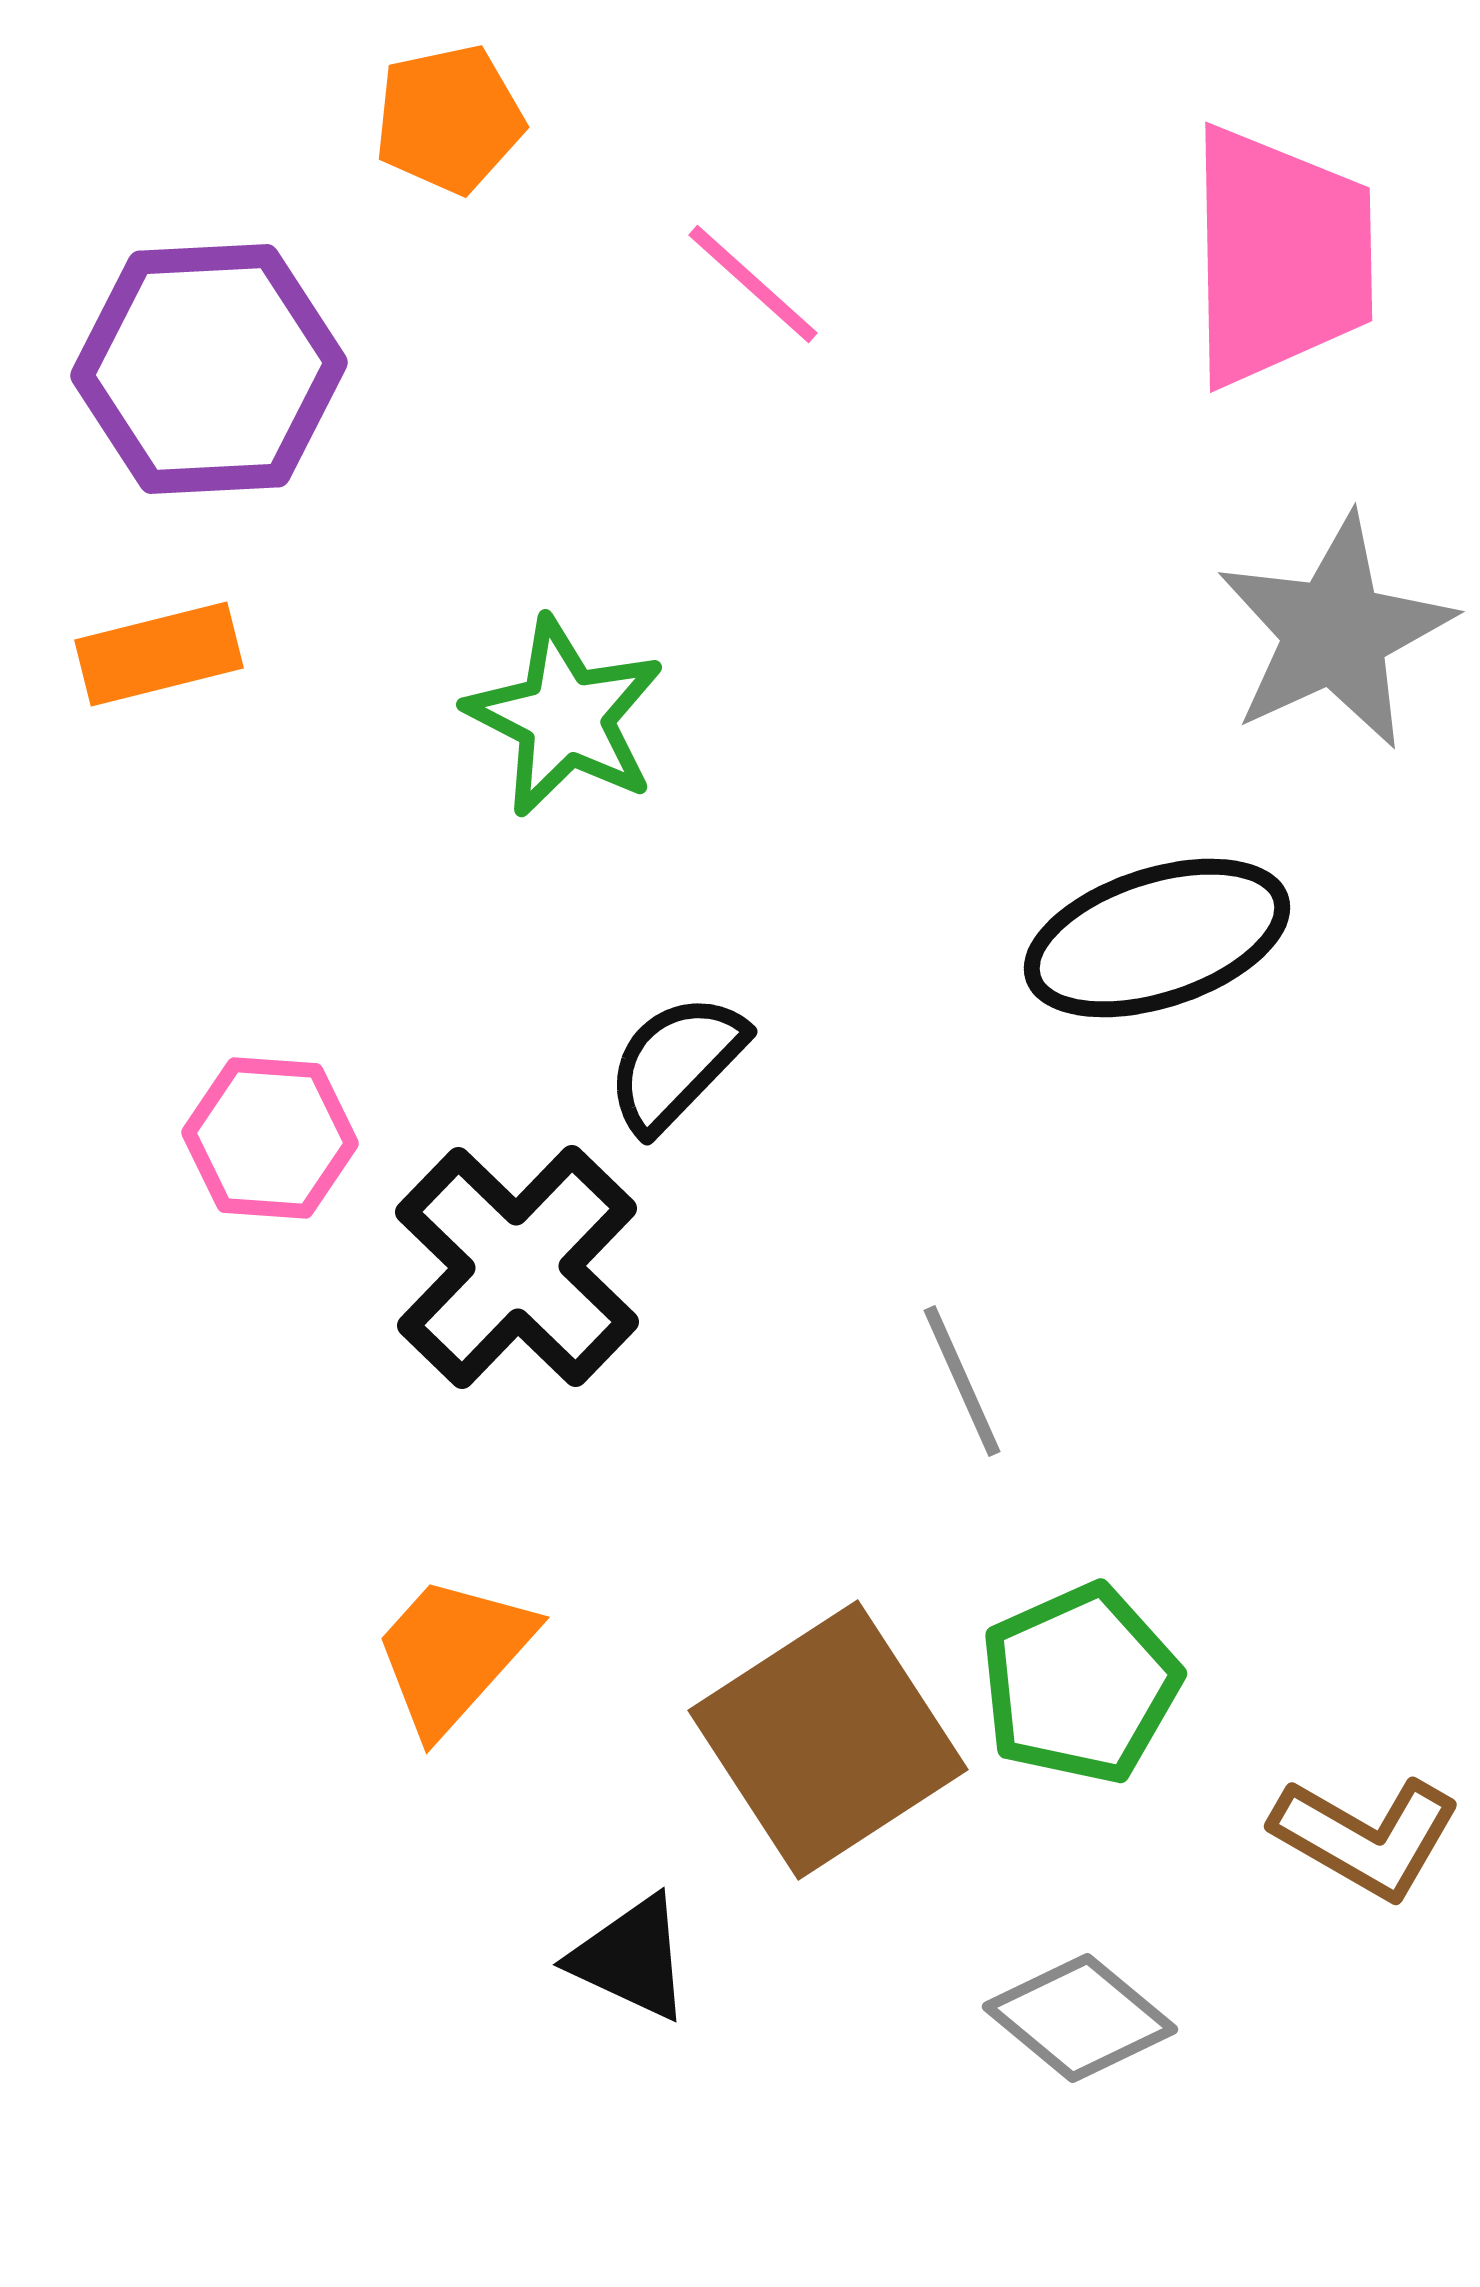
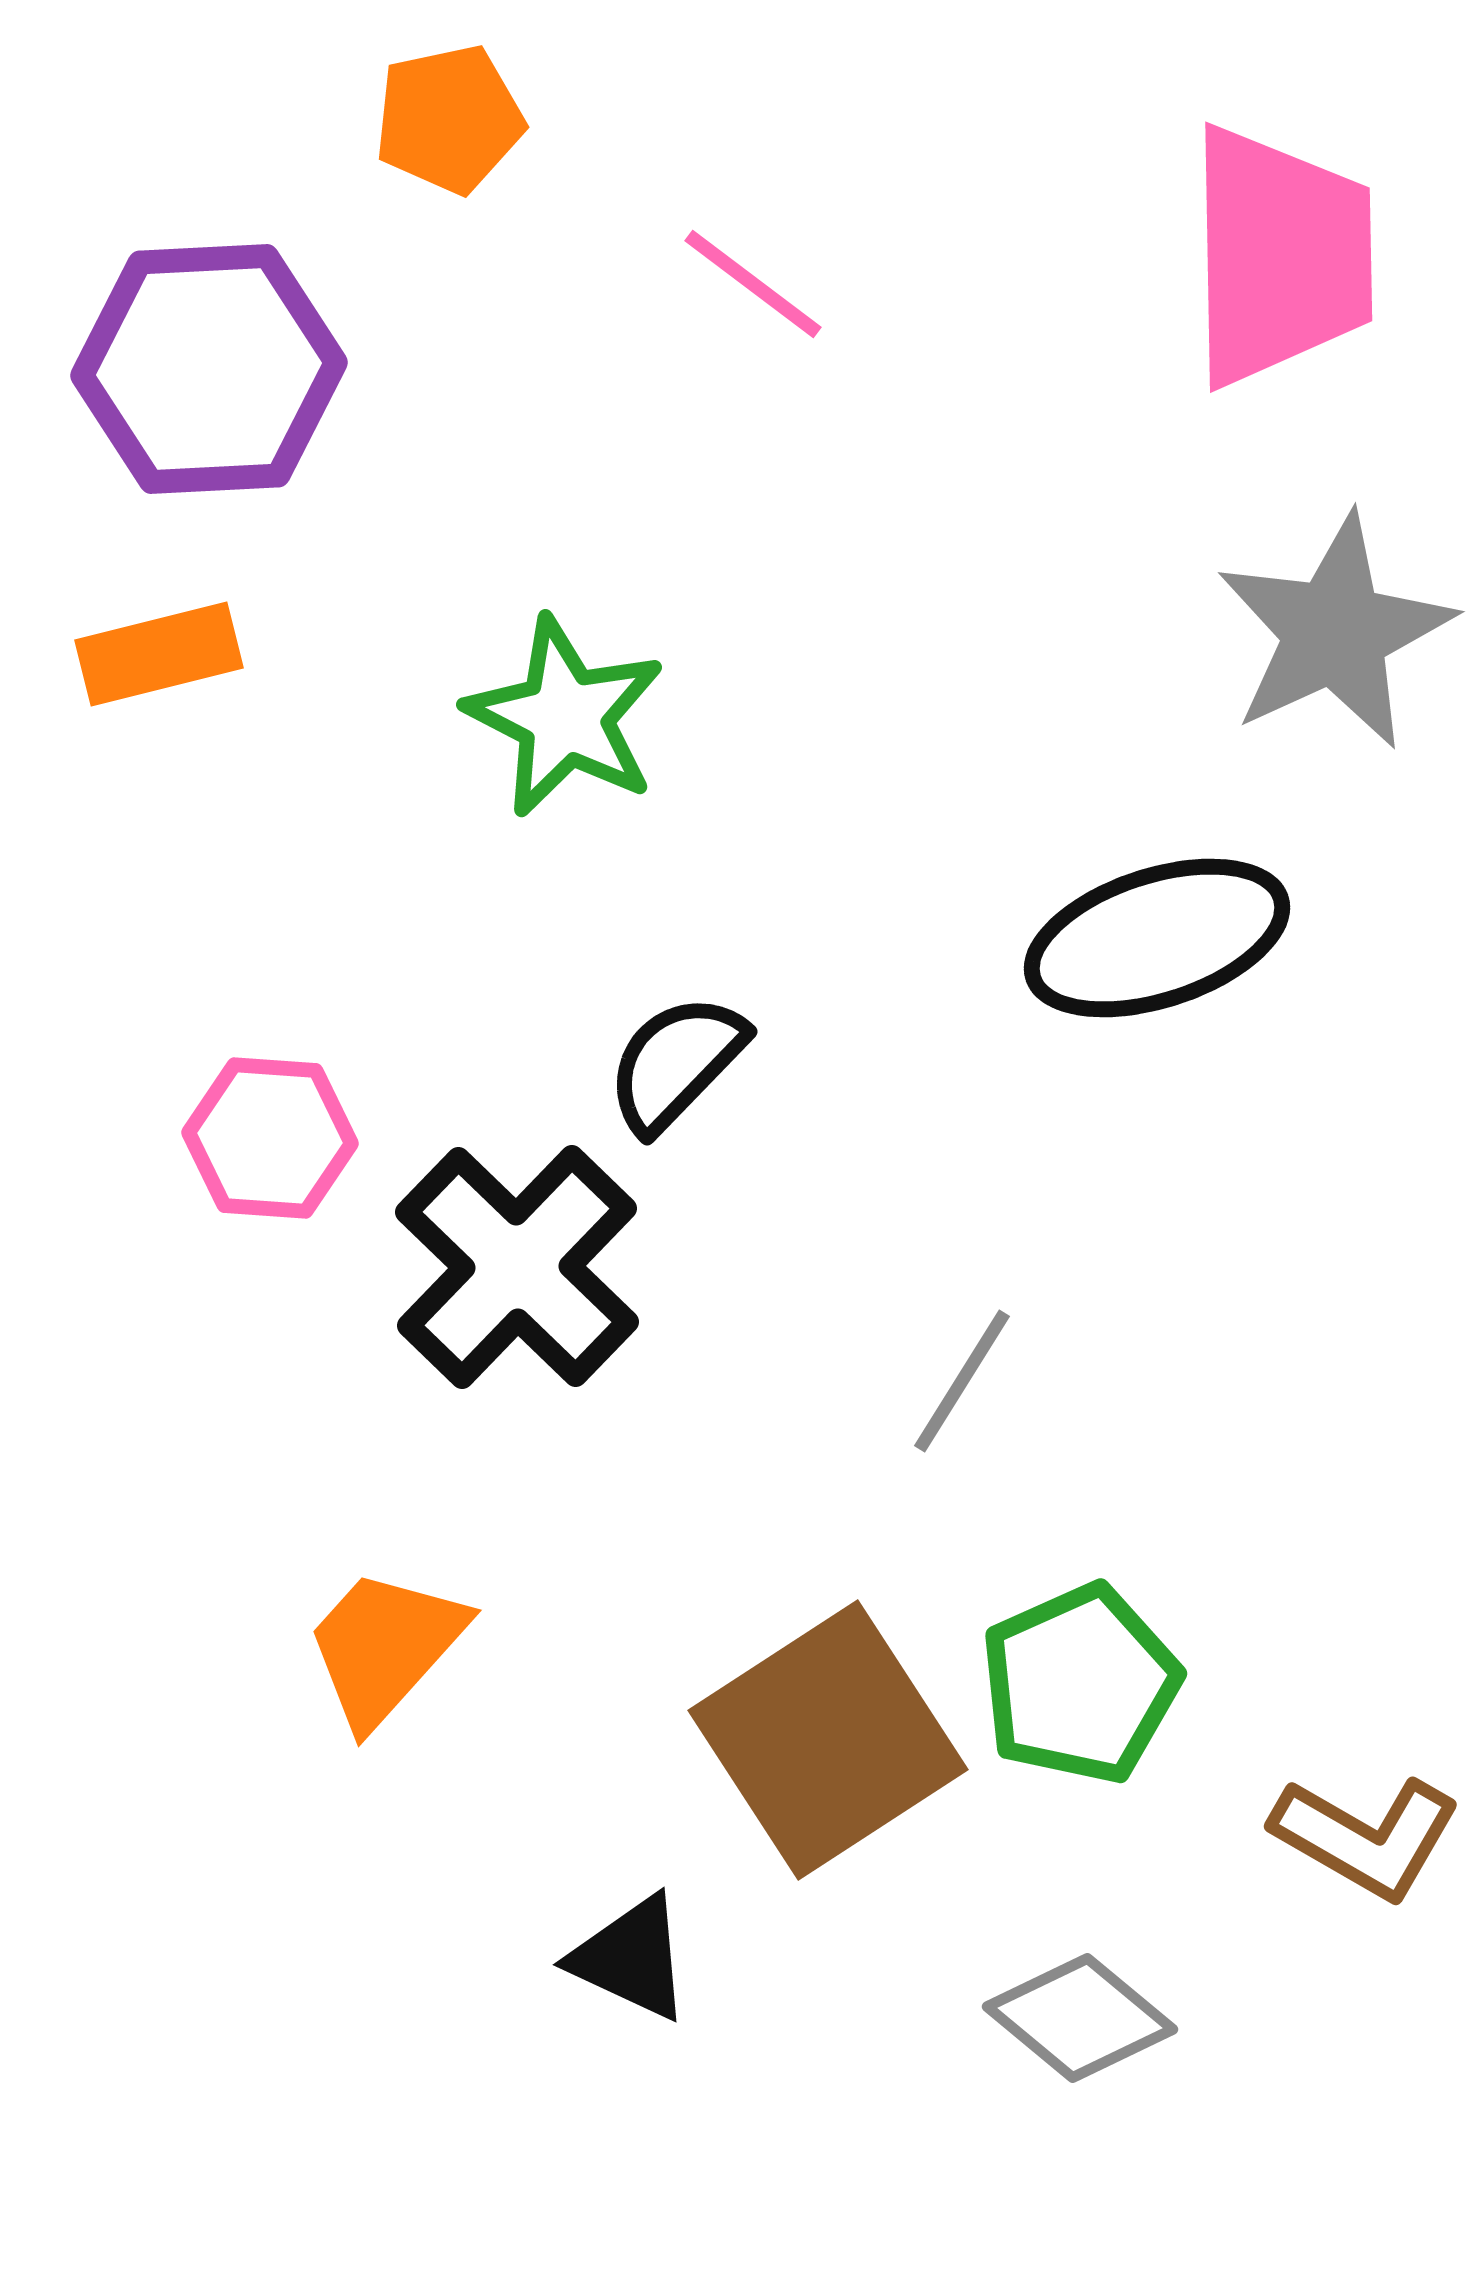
pink line: rotated 5 degrees counterclockwise
gray line: rotated 56 degrees clockwise
orange trapezoid: moved 68 px left, 7 px up
